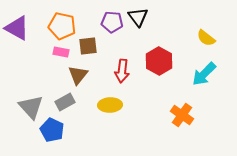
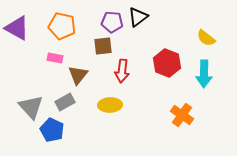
black triangle: rotated 30 degrees clockwise
brown square: moved 15 px right
pink rectangle: moved 6 px left, 6 px down
red hexagon: moved 8 px right, 2 px down; rotated 8 degrees counterclockwise
cyan arrow: rotated 44 degrees counterclockwise
